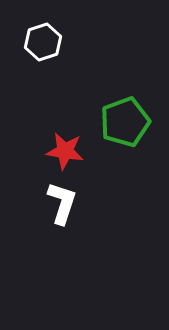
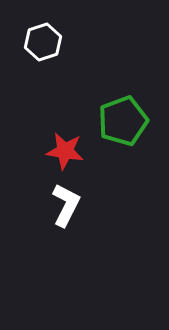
green pentagon: moved 2 px left, 1 px up
white L-shape: moved 4 px right, 2 px down; rotated 9 degrees clockwise
